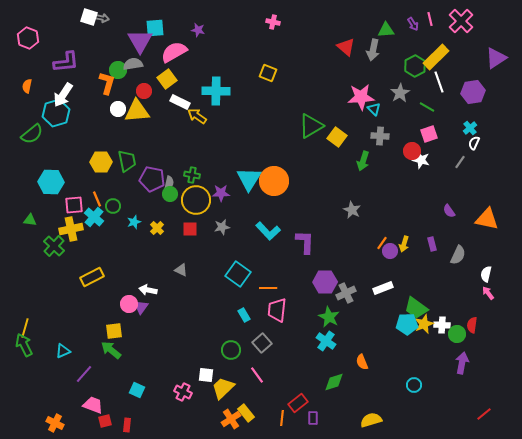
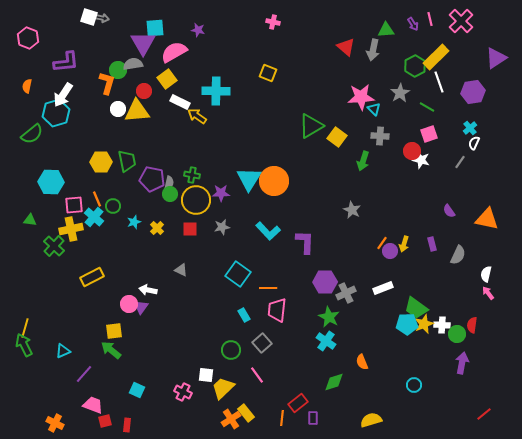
purple triangle at (140, 41): moved 3 px right, 2 px down
